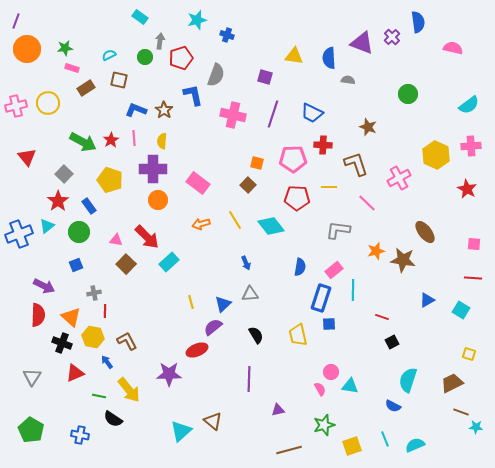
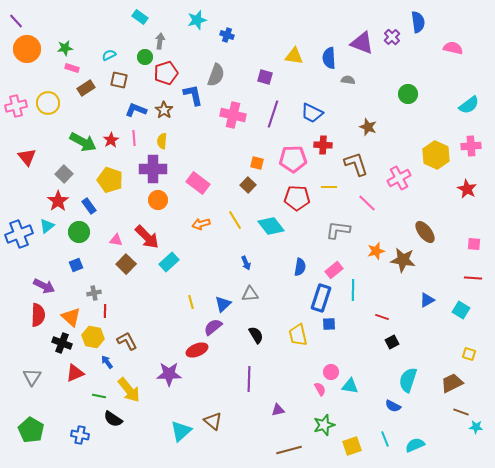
purple line at (16, 21): rotated 63 degrees counterclockwise
red pentagon at (181, 58): moved 15 px left, 15 px down
